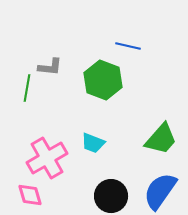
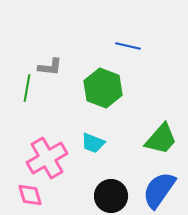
green hexagon: moved 8 px down
blue semicircle: moved 1 px left, 1 px up
